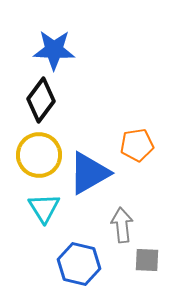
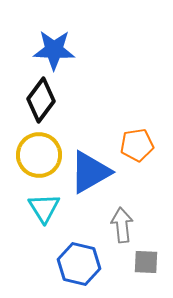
blue triangle: moved 1 px right, 1 px up
gray square: moved 1 px left, 2 px down
